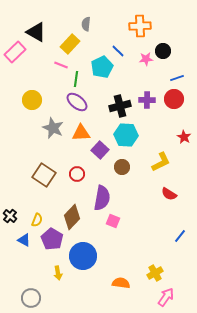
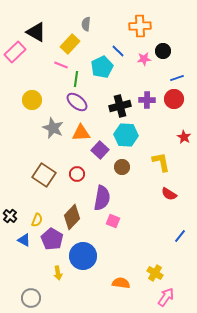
pink star at (146, 59): moved 2 px left
yellow L-shape at (161, 162): rotated 75 degrees counterclockwise
yellow cross at (155, 273): rotated 28 degrees counterclockwise
